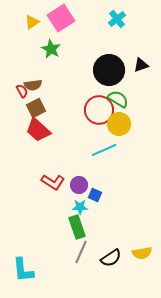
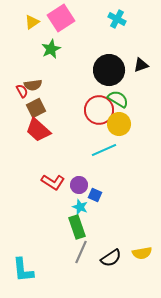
cyan cross: rotated 24 degrees counterclockwise
green star: rotated 18 degrees clockwise
cyan star: rotated 21 degrees clockwise
